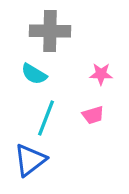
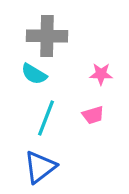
gray cross: moved 3 px left, 5 px down
blue triangle: moved 10 px right, 7 px down
